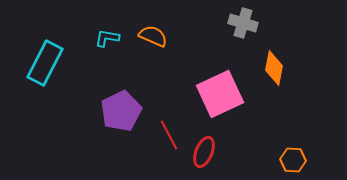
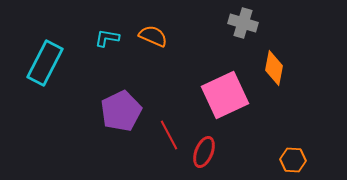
pink square: moved 5 px right, 1 px down
